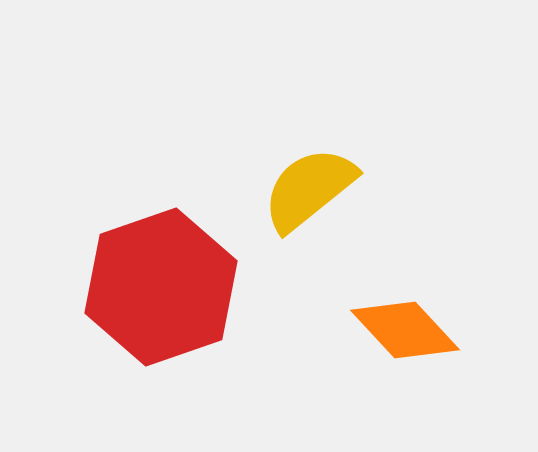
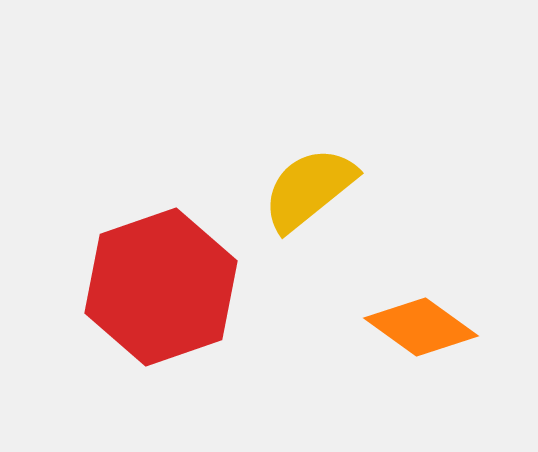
orange diamond: moved 16 px right, 3 px up; rotated 11 degrees counterclockwise
